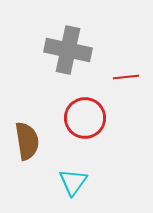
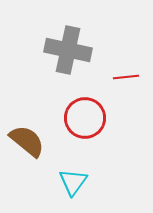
brown semicircle: rotated 42 degrees counterclockwise
